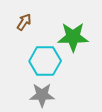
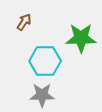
green star: moved 8 px right, 1 px down
